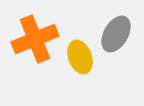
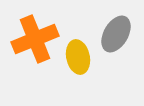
yellow ellipse: moved 2 px left; rotated 8 degrees clockwise
